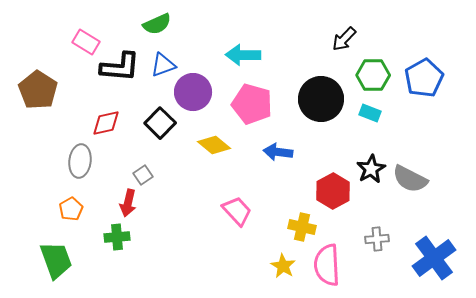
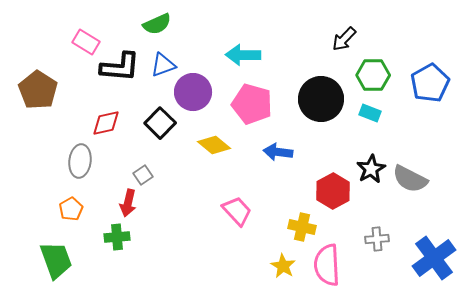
blue pentagon: moved 6 px right, 5 px down
